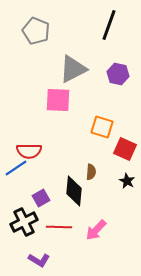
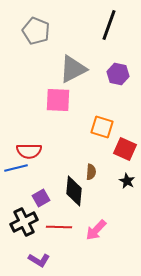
blue line: rotated 20 degrees clockwise
